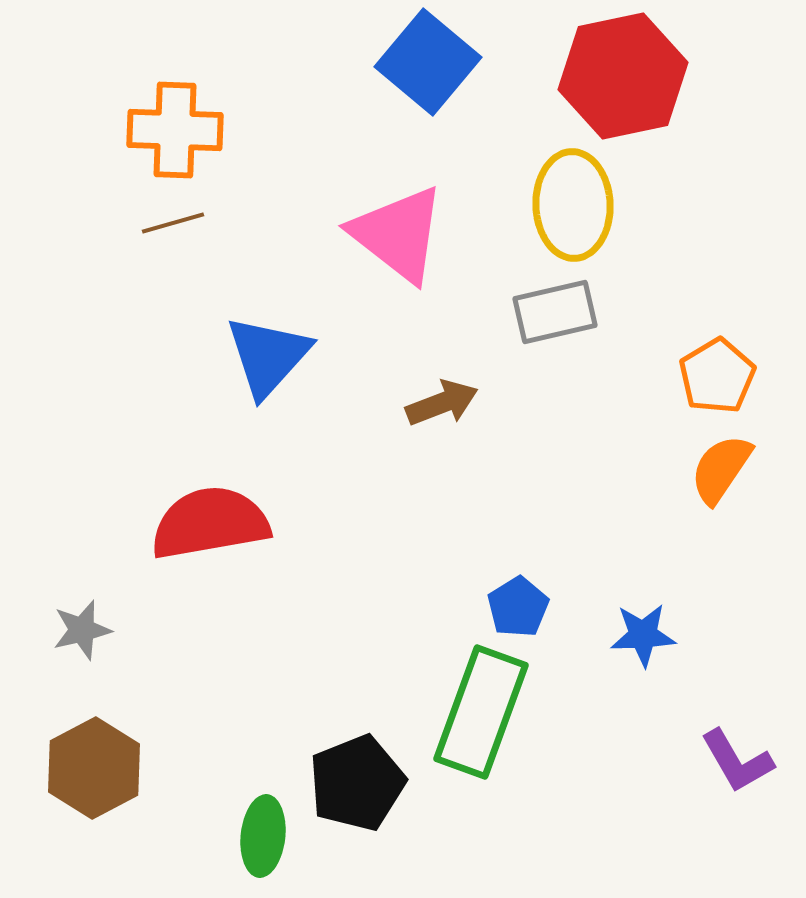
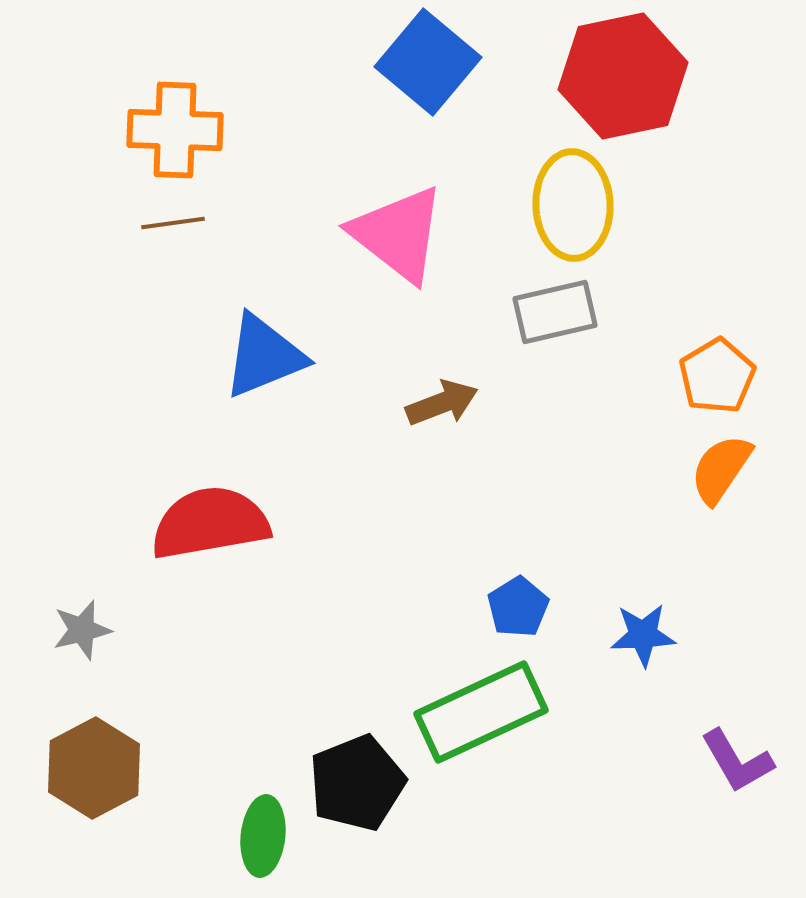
brown line: rotated 8 degrees clockwise
blue triangle: moved 4 px left; rotated 26 degrees clockwise
green rectangle: rotated 45 degrees clockwise
